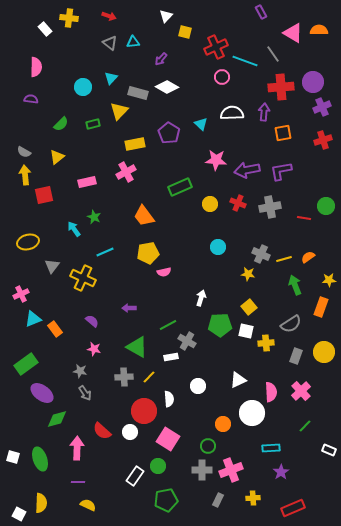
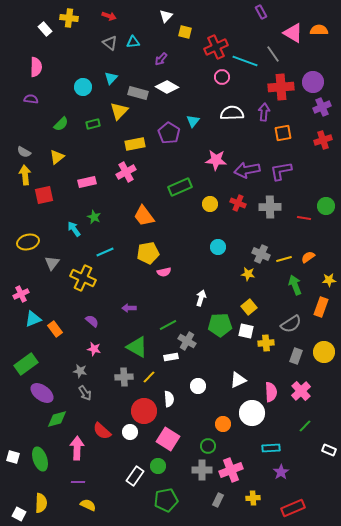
cyan triangle at (201, 124): moved 8 px left, 3 px up; rotated 24 degrees clockwise
gray cross at (270, 207): rotated 10 degrees clockwise
gray triangle at (52, 266): moved 3 px up
